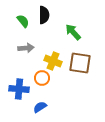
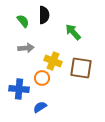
brown square: moved 1 px right, 5 px down
